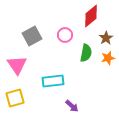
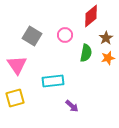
gray square: rotated 30 degrees counterclockwise
